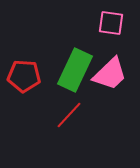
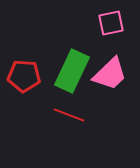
pink square: rotated 20 degrees counterclockwise
green rectangle: moved 3 px left, 1 px down
red line: rotated 68 degrees clockwise
